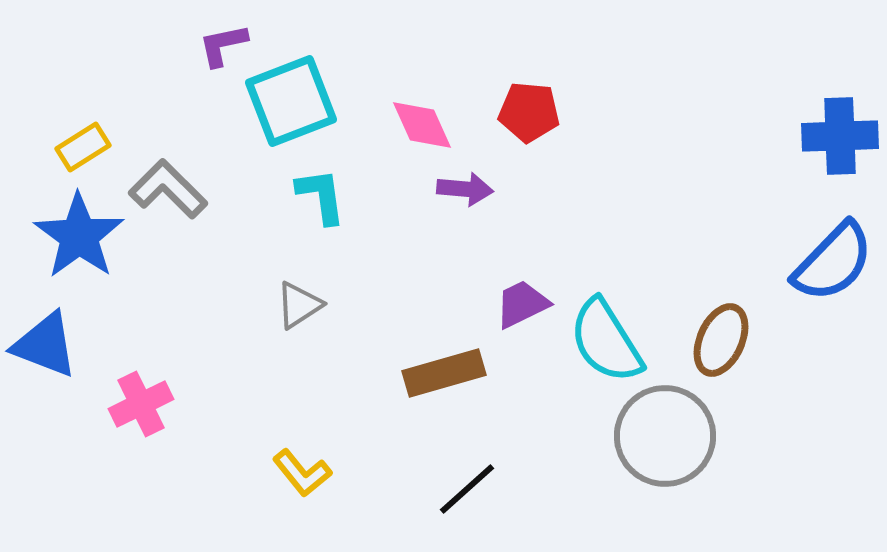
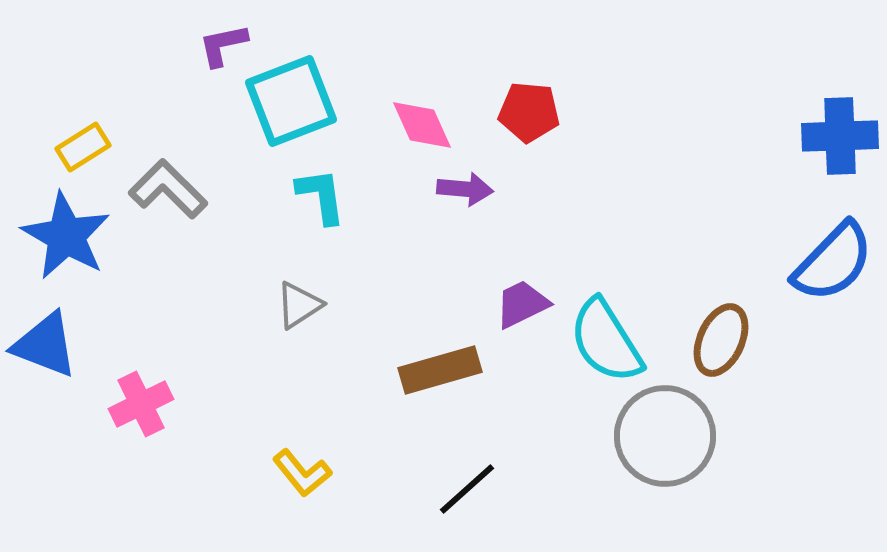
blue star: moved 13 px left; rotated 6 degrees counterclockwise
brown rectangle: moved 4 px left, 3 px up
